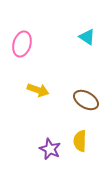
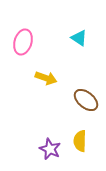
cyan triangle: moved 8 px left, 1 px down
pink ellipse: moved 1 px right, 2 px up
yellow arrow: moved 8 px right, 12 px up
brown ellipse: rotated 10 degrees clockwise
